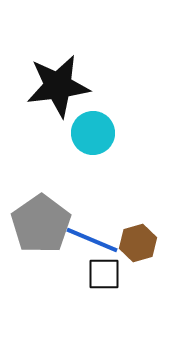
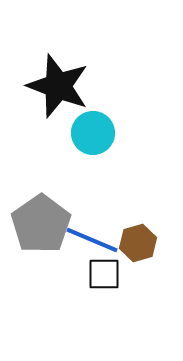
black star: rotated 28 degrees clockwise
